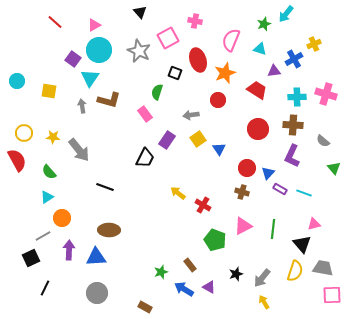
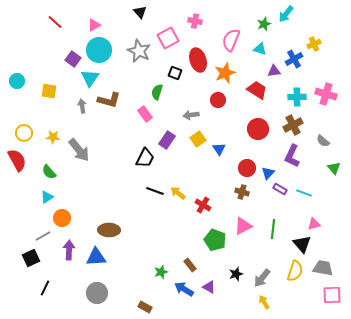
brown cross at (293, 125): rotated 30 degrees counterclockwise
black line at (105, 187): moved 50 px right, 4 px down
